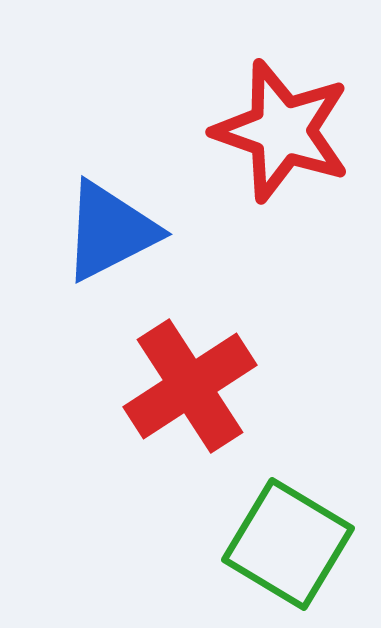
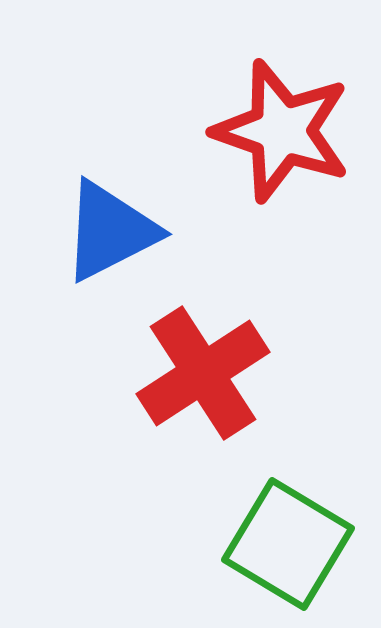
red cross: moved 13 px right, 13 px up
